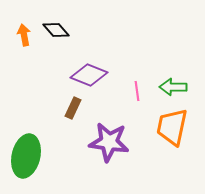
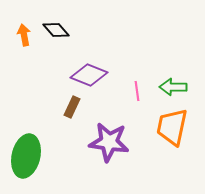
brown rectangle: moved 1 px left, 1 px up
